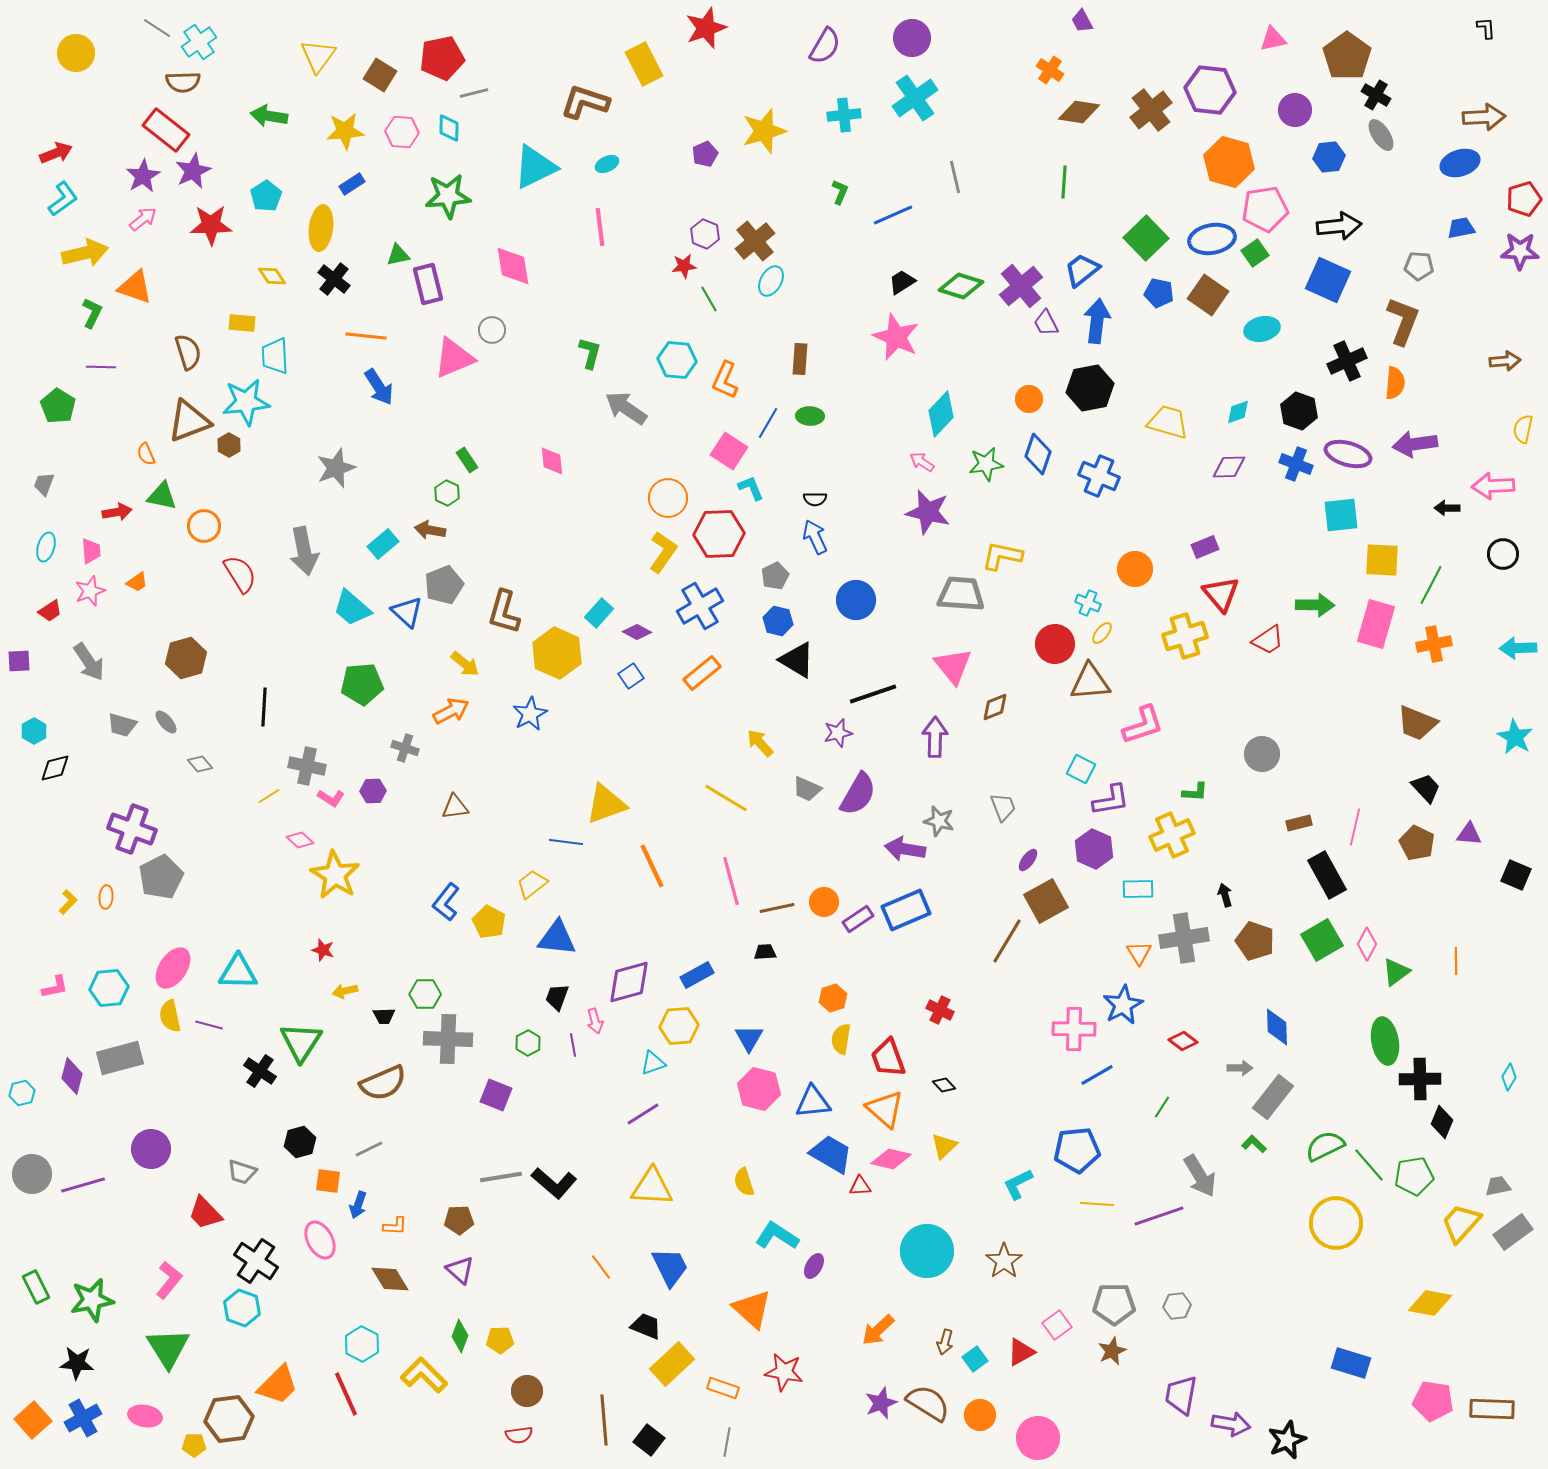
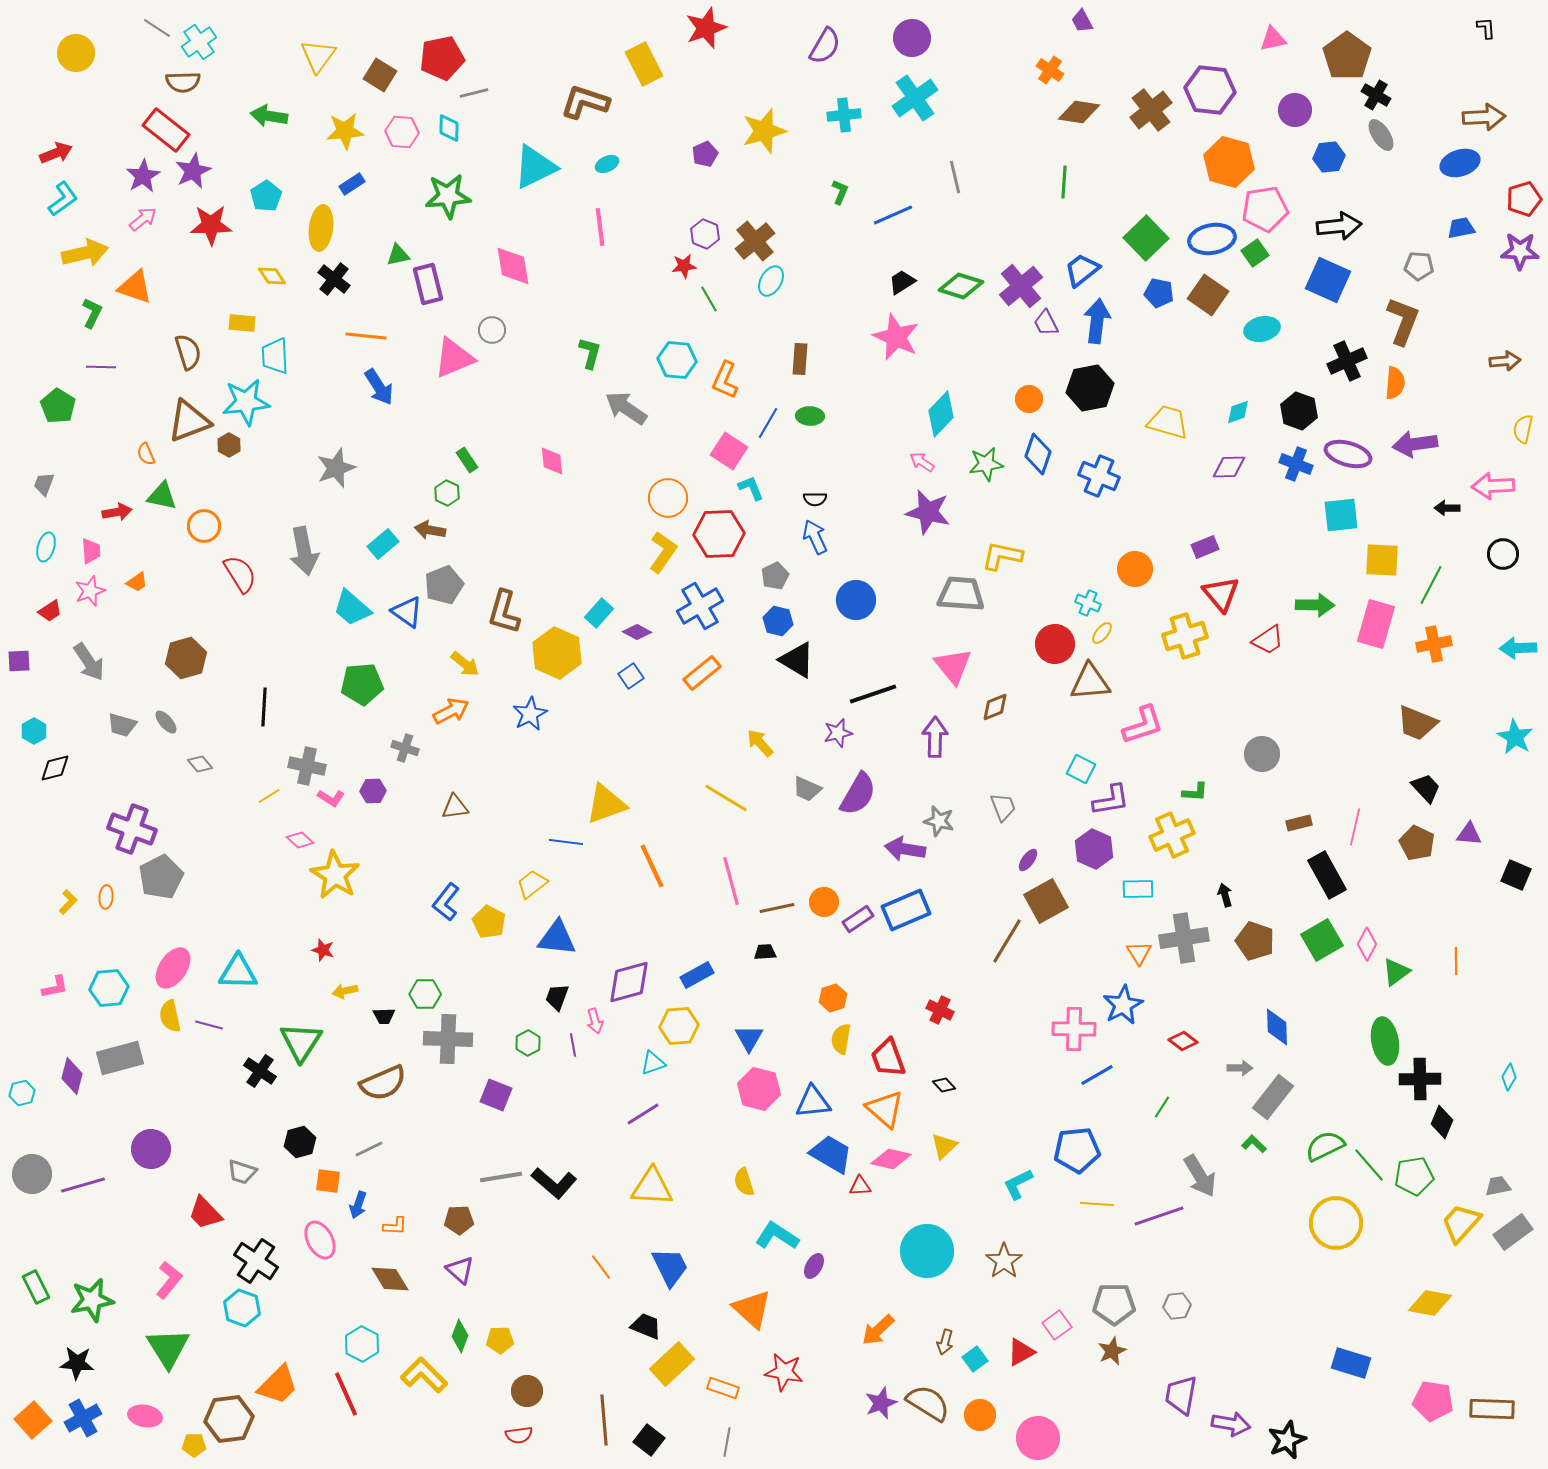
blue triangle at (407, 612): rotated 8 degrees counterclockwise
